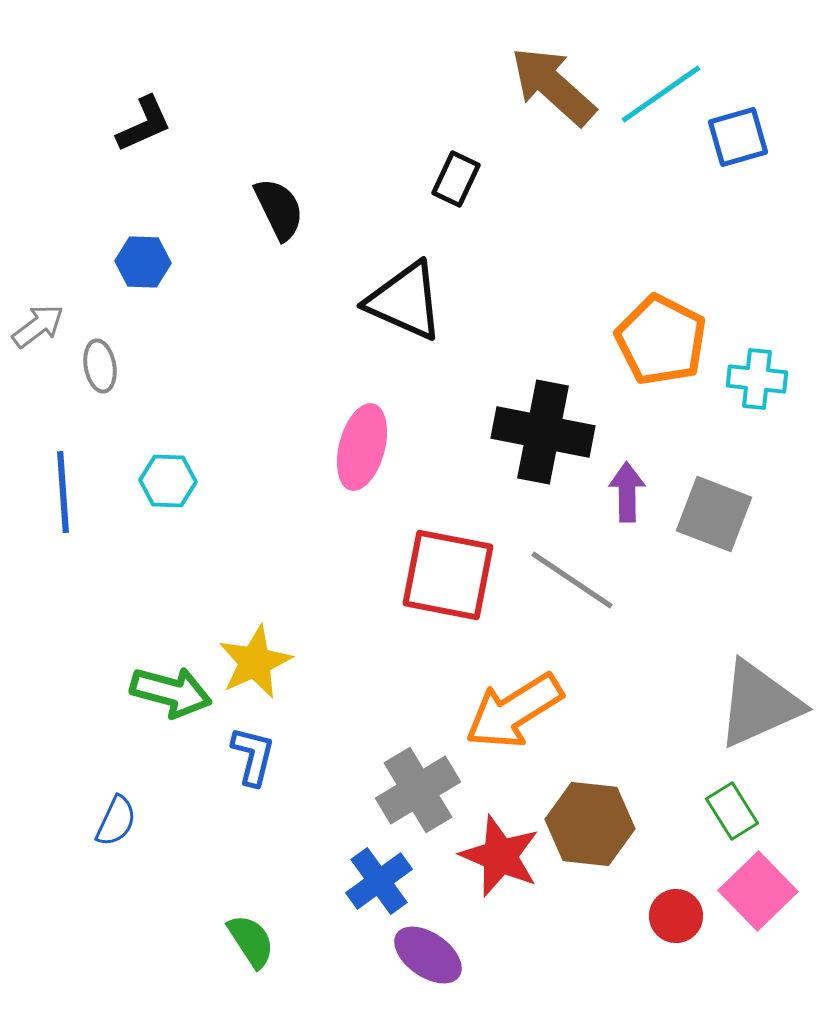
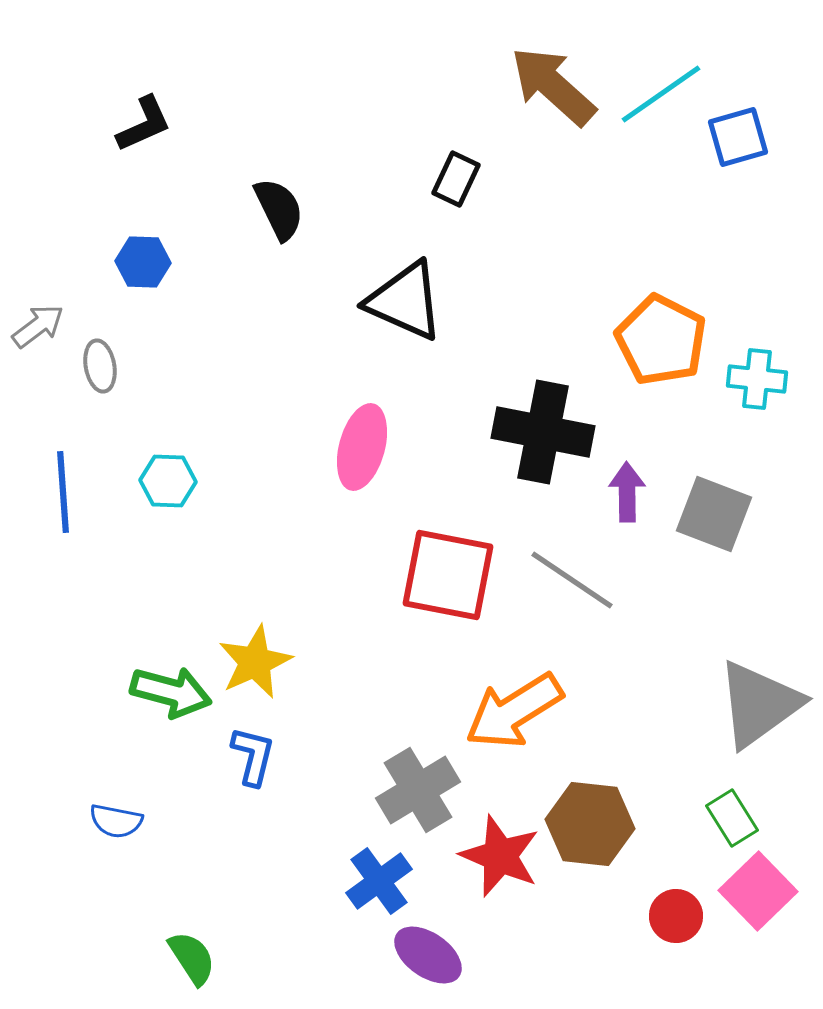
gray triangle: rotated 12 degrees counterclockwise
green rectangle: moved 7 px down
blue semicircle: rotated 76 degrees clockwise
green semicircle: moved 59 px left, 17 px down
